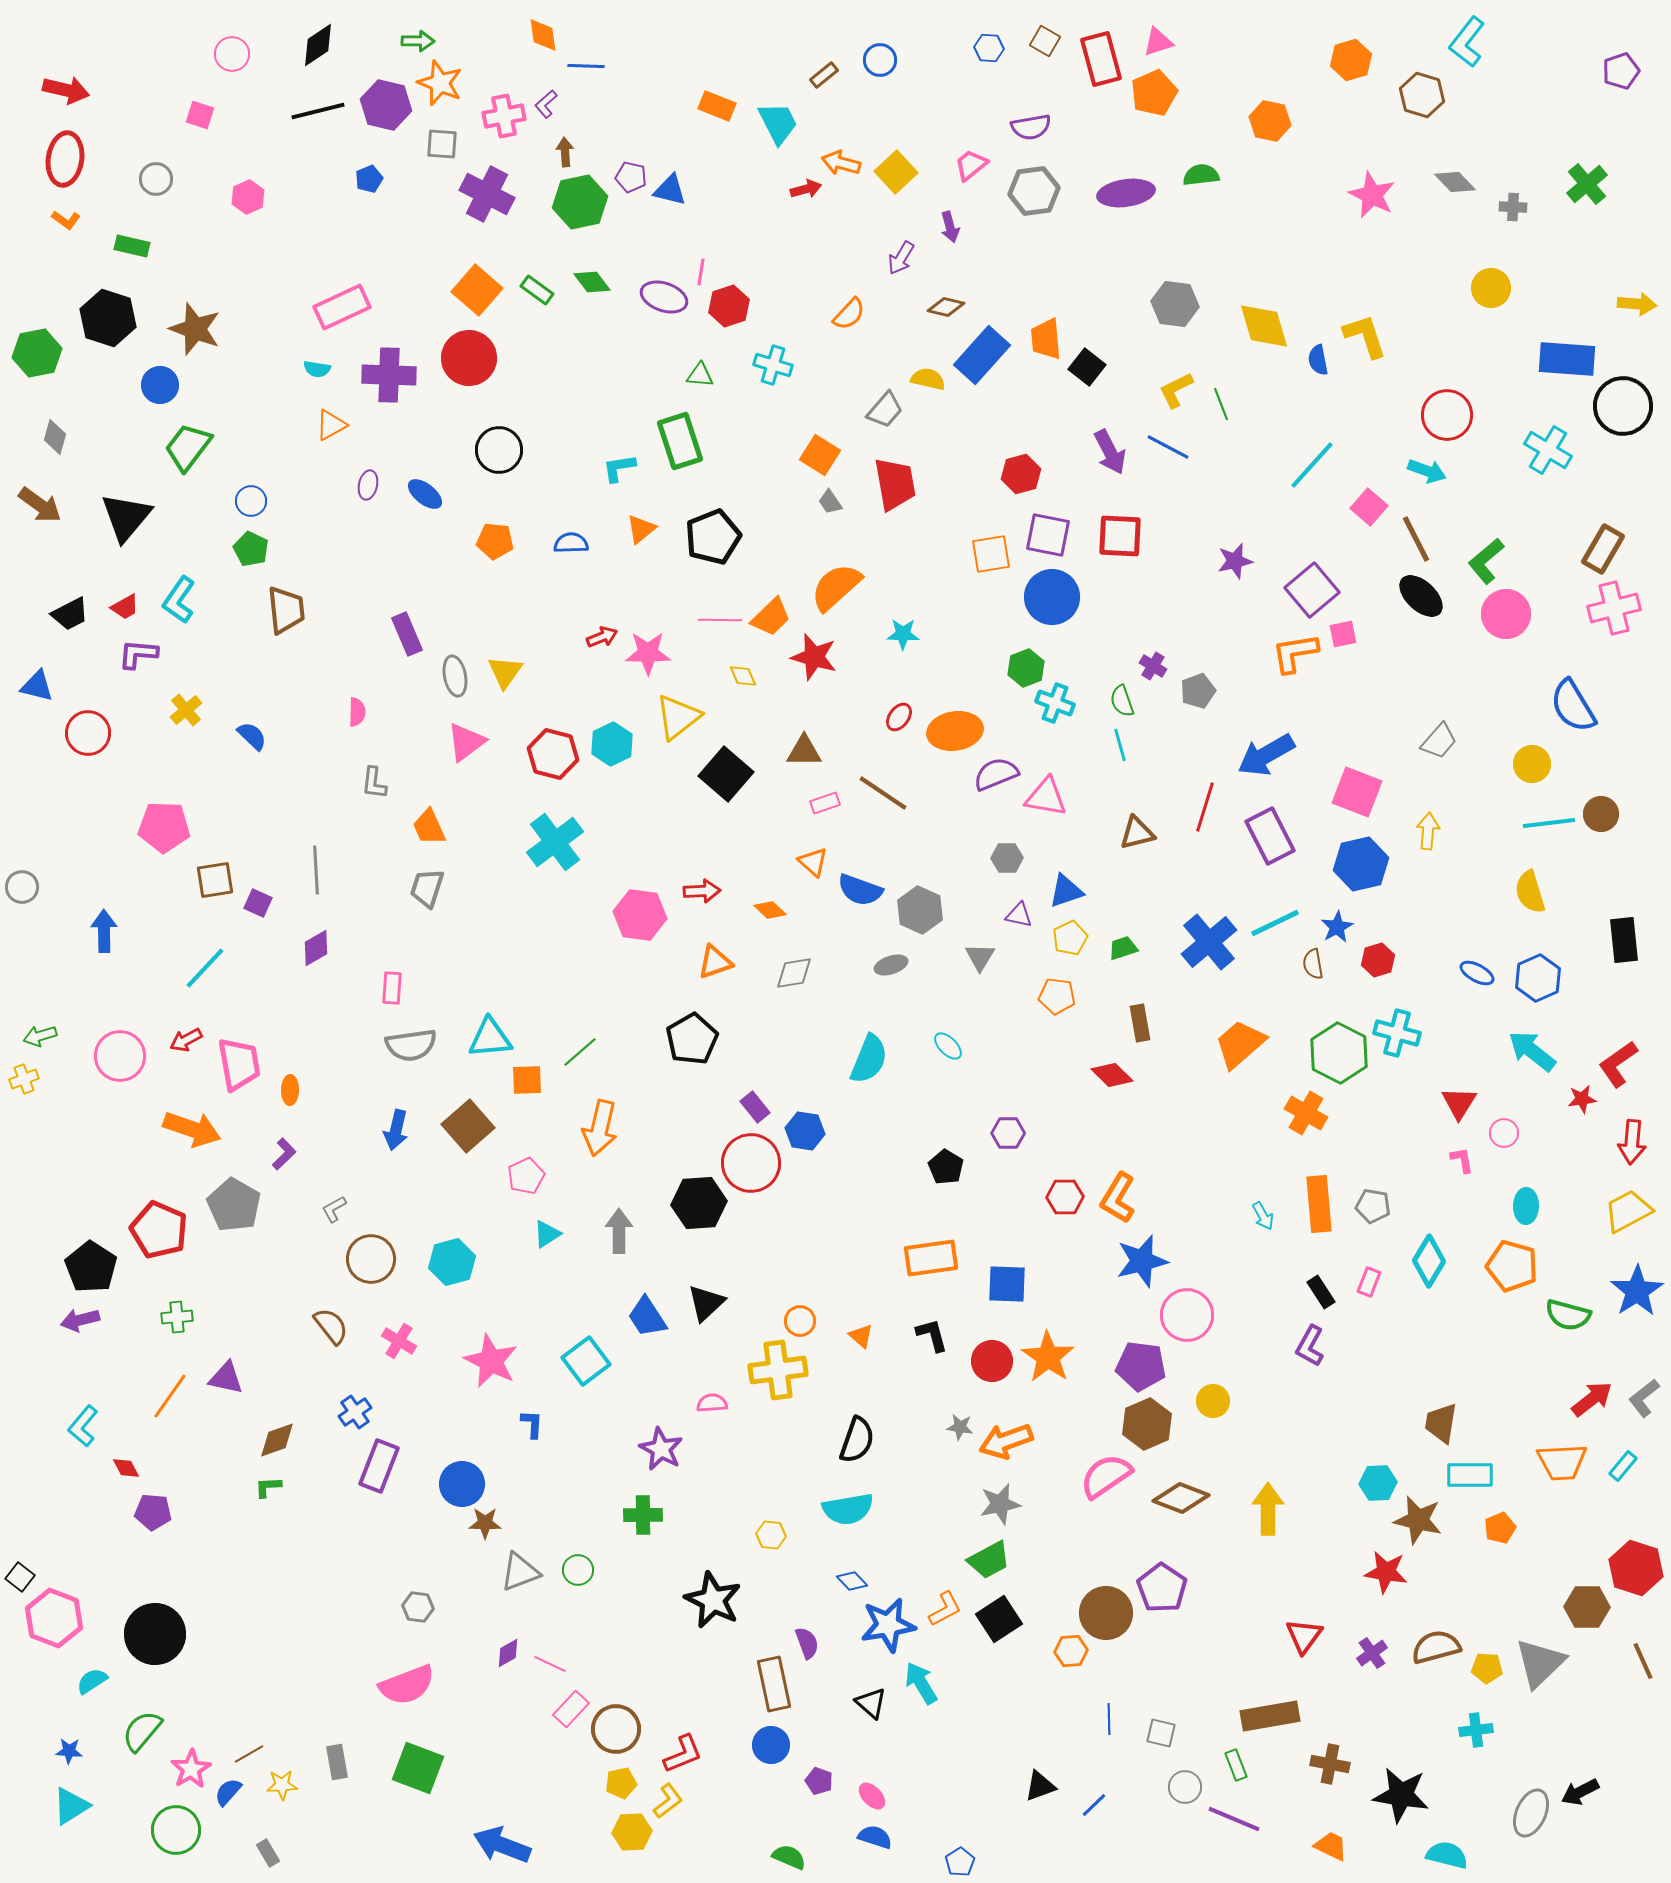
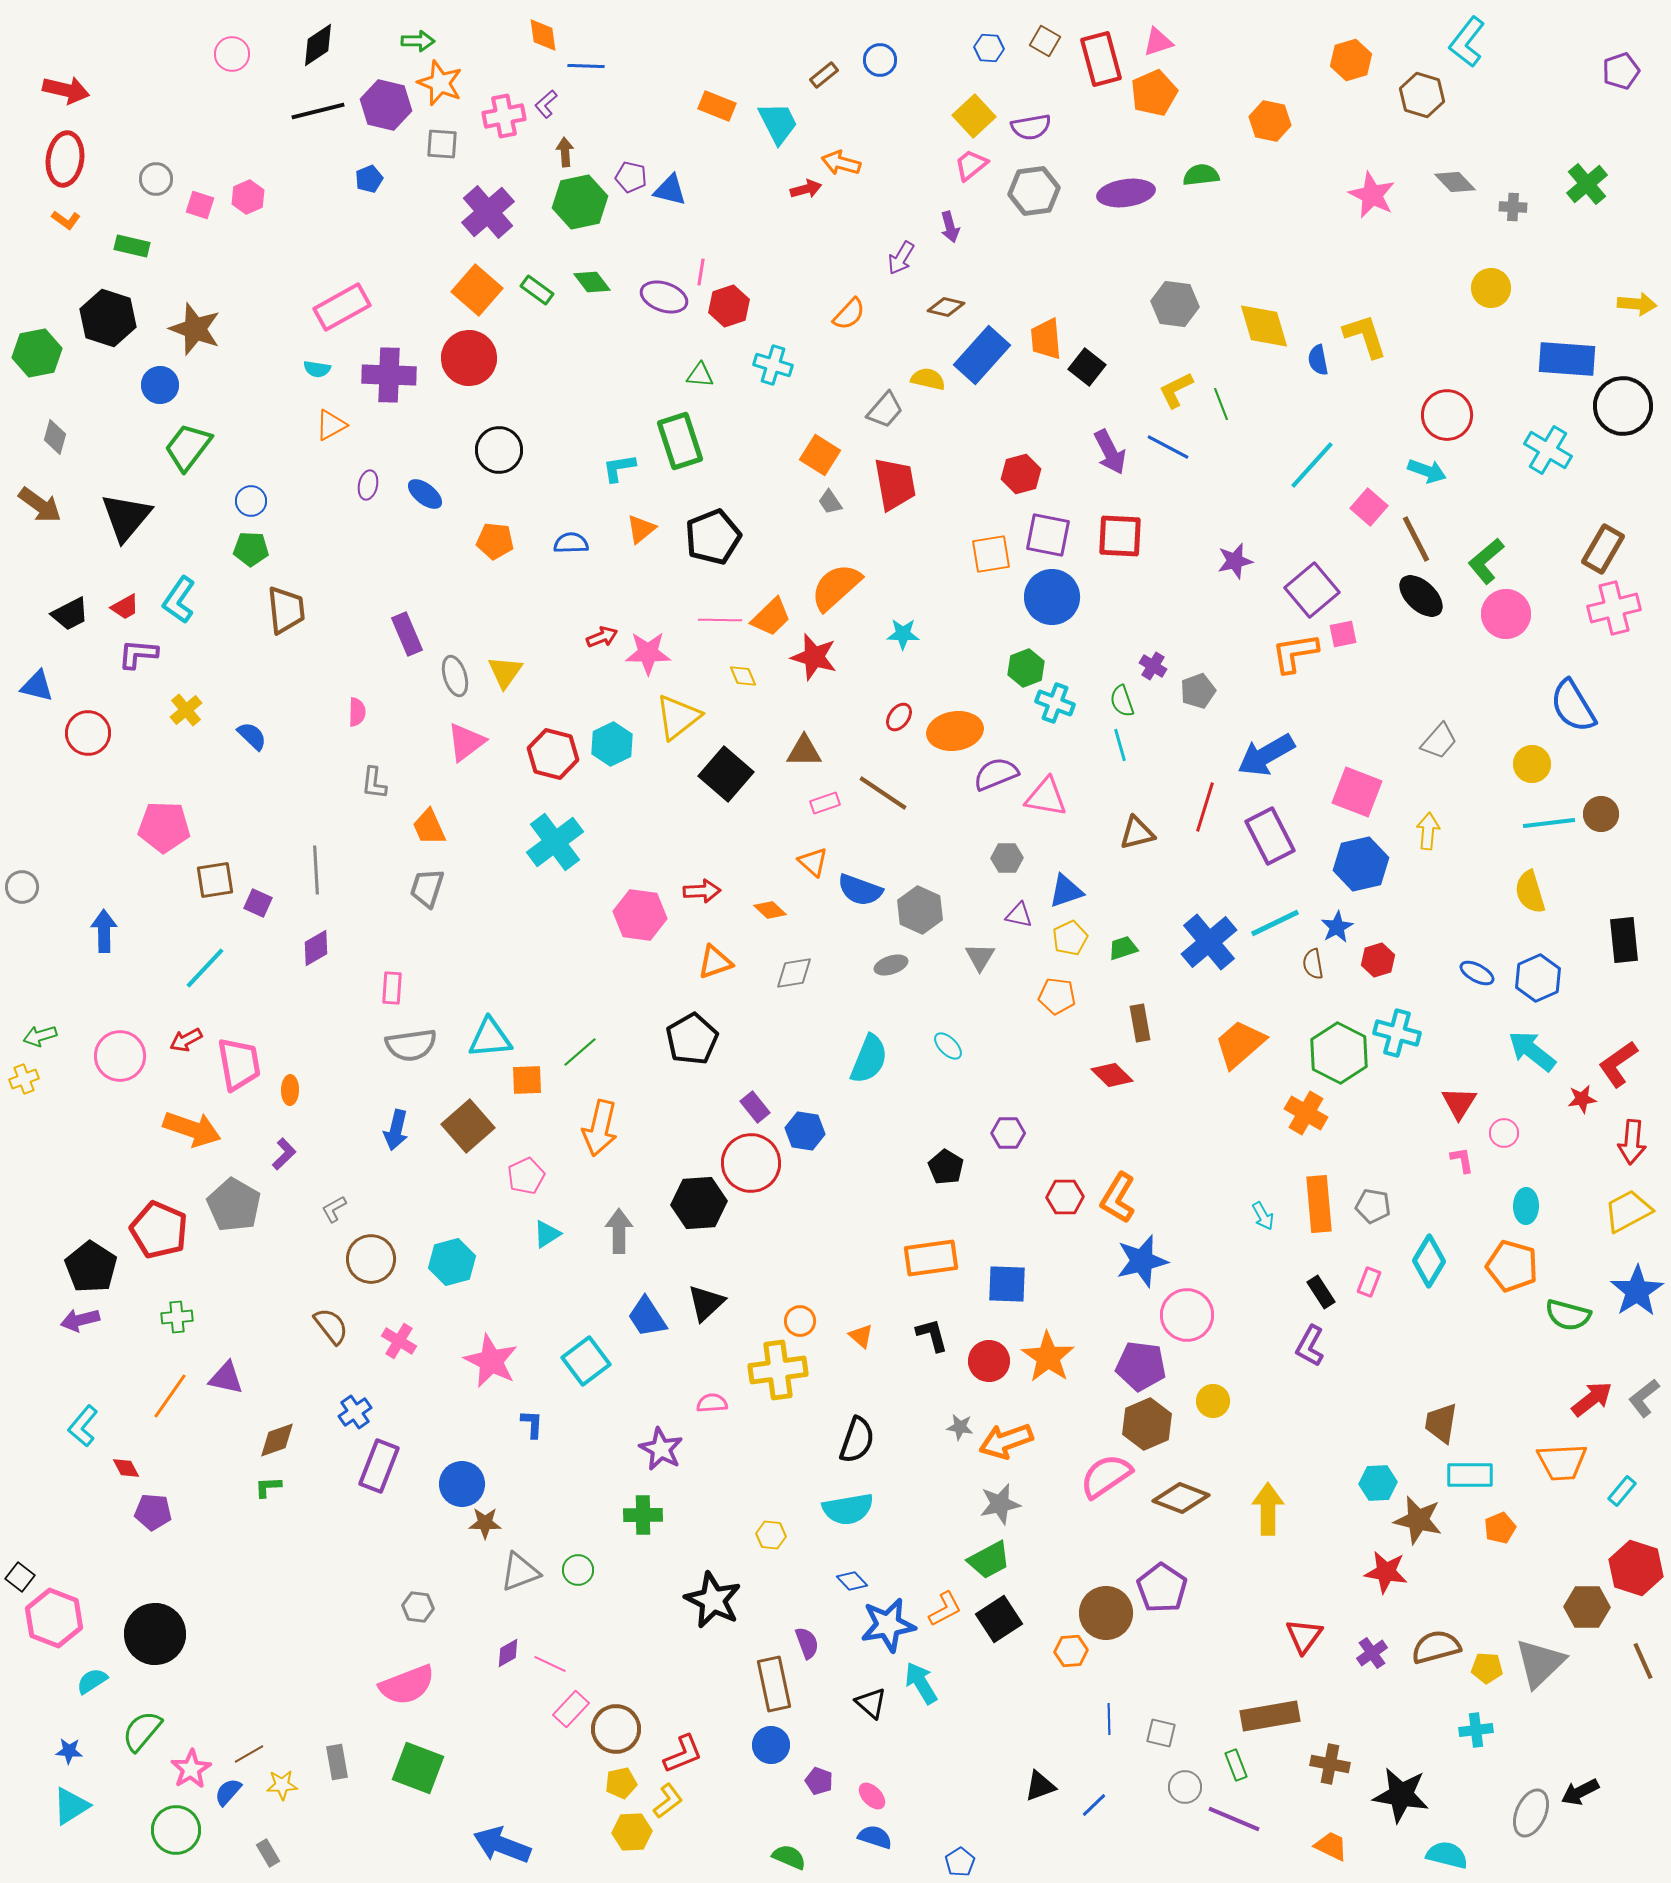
pink square at (200, 115): moved 90 px down
yellow square at (896, 172): moved 78 px right, 56 px up
purple cross at (487, 194): moved 1 px right, 18 px down; rotated 22 degrees clockwise
pink rectangle at (342, 307): rotated 4 degrees counterclockwise
green pentagon at (251, 549): rotated 24 degrees counterclockwise
gray ellipse at (455, 676): rotated 6 degrees counterclockwise
red circle at (992, 1361): moved 3 px left
cyan rectangle at (1623, 1466): moved 1 px left, 25 px down
